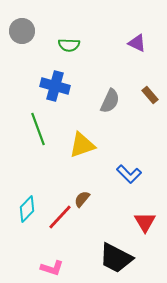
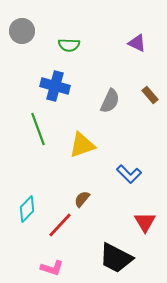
red line: moved 8 px down
